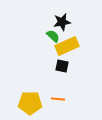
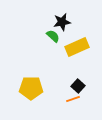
yellow rectangle: moved 10 px right, 1 px down
black square: moved 16 px right, 20 px down; rotated 32 degrees clockwise
orange line: moved 15 px right; rotated 24 degrees counterclockwise
yellow pentagon: moved 1 px right, 15 px up
